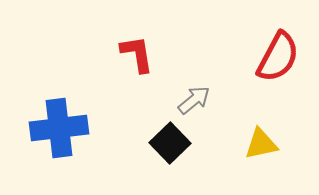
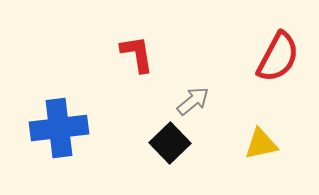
gray arrow: moved 1 px left, 1 px down
